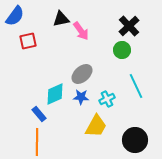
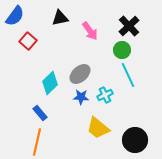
black triangle: moved 1 px left, 1 px up
pink arrow: moved 9 px right
red square: rotated 36 degrees counterclockwise
gray ellipse: moved 2 px left
cyan line: moved 8 px left, 11 px up
cyan diamond: moved 5 px left, 11 px up; rotated 20 degrees counterclockwise
cyan cross: moved 2 px left, 4 px up
blue rectangle: moved 1 px right, 1 px up
yellow trapezoid: moved 2 px right, 2 px down; rotated 100 degrees clockwise
orange line: rotated 12 degrees clockwise
